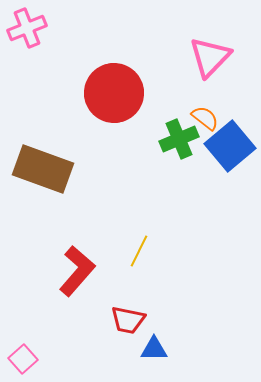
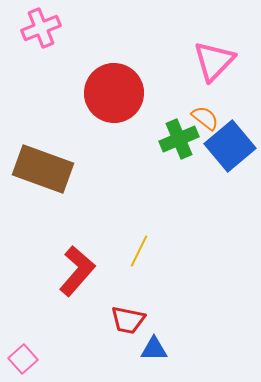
pink cross: moved 14 px right
pink triangle: moved 4 px right, 4 px down
